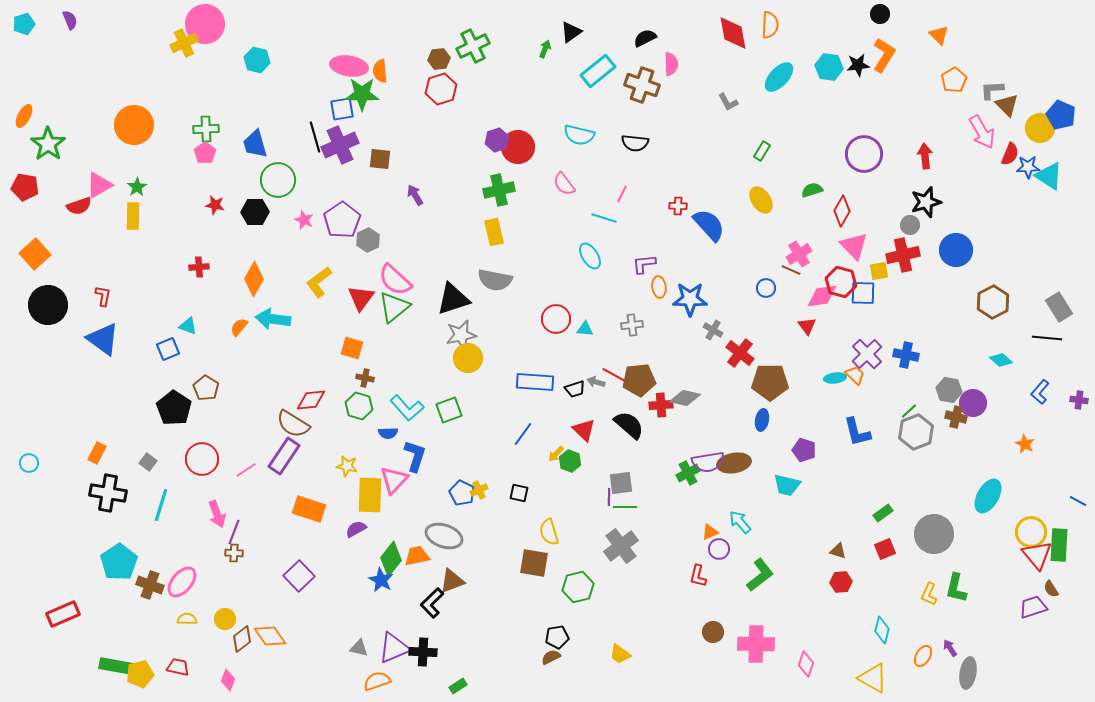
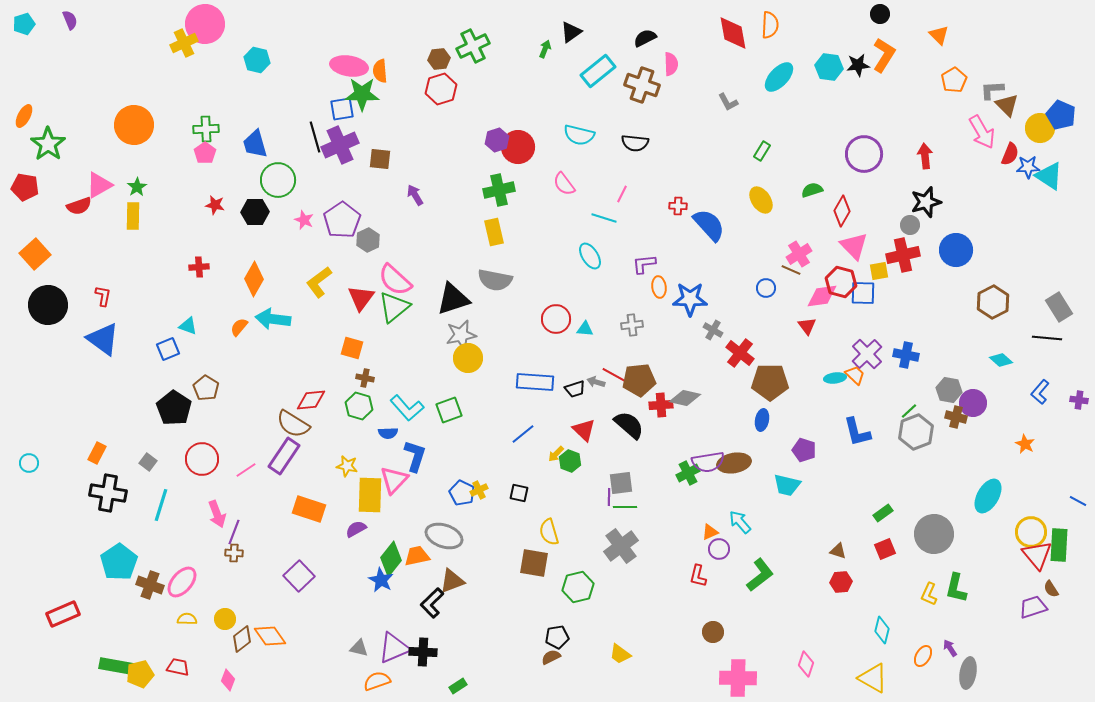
blue line at (523, 434): rotated 15 degrees clockwise
pink cross at (756, 644): moved 18 px left, 34 px down
